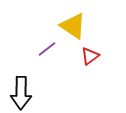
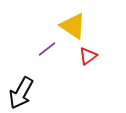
red triangle: moved 2 px left
black arrow: rotated 28 degrees clockwise
